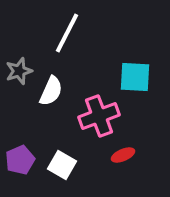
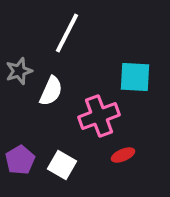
purple pentagon: rotated 8 degrees counterclockwise
